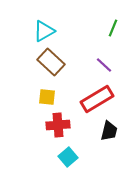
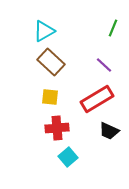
yellow square: moved 3 px right
red cross: moved 1 px left, 3 px down
black trapezoid: rotated 100 degrees clockwise
